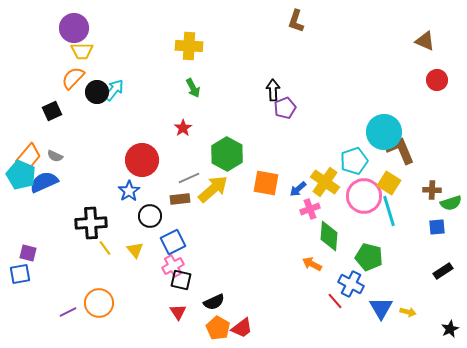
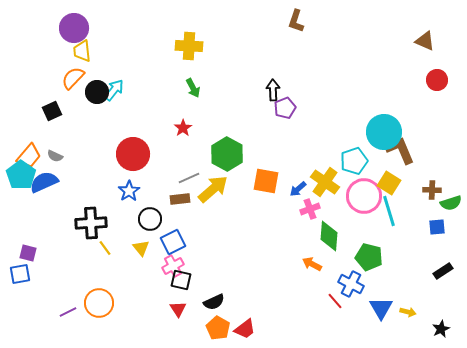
yellow trapezoid at (82, 51): rotated 85 degrees clockwise
red circle at (142, 160): moved 9 px left, 6 px up
cyan pentagon at (21, 175): rotated 12 degrees clockwise
orange square at (266, 183): moved 2 px up
black circle at (150, 216): moved 3 px down
yellow triangle at (135, 250): moved 6 px right, 2 px up
red triangle at (178, 312): moved 3 px up
red trapezoid at (242, 328): moved 3 px right, 1 px down
black star at (450, 329): moved 9 px left
